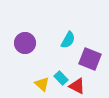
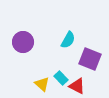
purple circle: moved 2 px left, 1 px up
